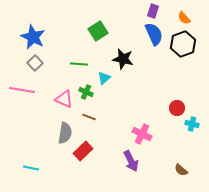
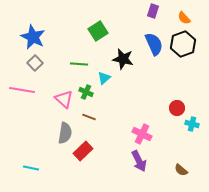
blue semicircle: moved 10 px down
pink triangle: rotated 18 degrees clockwise
purple arrow: moved 8 px right
